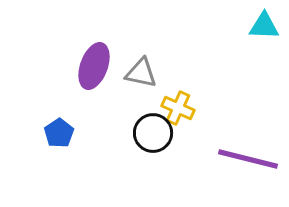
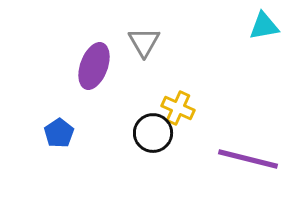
cyan triangle: rotated 12 degrees counterclockwise
gray triangle: moved 3 px right, 31 px up; rotated 48 degrees clockwise
